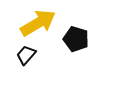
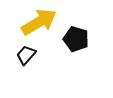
yellow arrow: moved 1 px right, 1 px up
